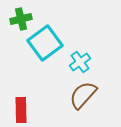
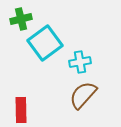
cyan cross: rotated 25 degrees clockwise
